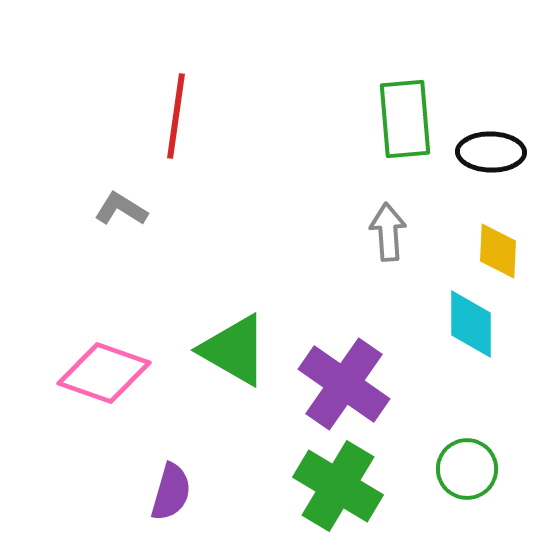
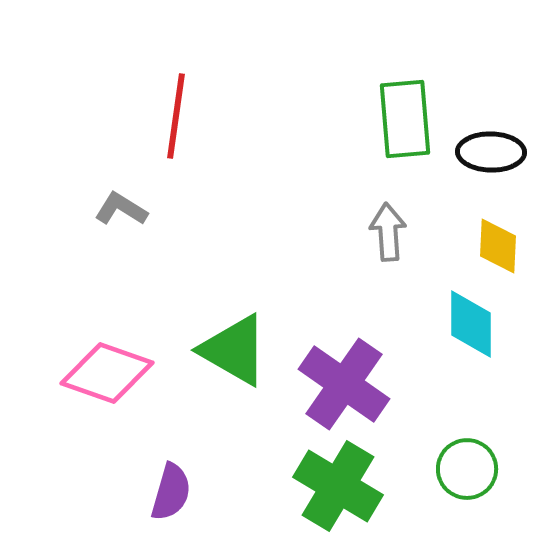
yellow diamond: moved 5 px up
pink diamond: moved 3 px right
